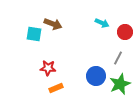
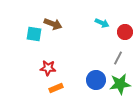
blue circle: moved 4 px down
green star: rotated 15 degrees clockwise
